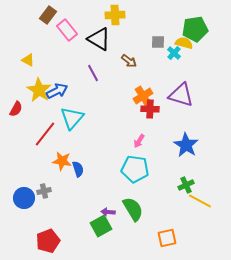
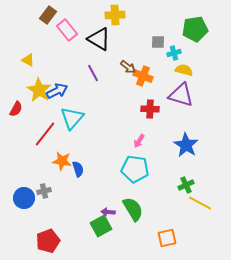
yellow semicircle: moved 27 px down
cyan cross: rotated 32 degrees clockwise
brown arrow: moved 1 px left, 6 px down
orange cross: moved 20 px up; rotated 36 degrees counterclockwise
yellow line: moved 2 px down
